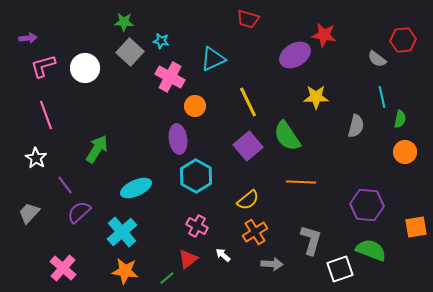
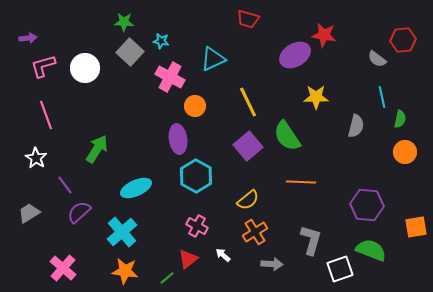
gray trapezoid at (29, 213): rotated 15 degrees clockwise
